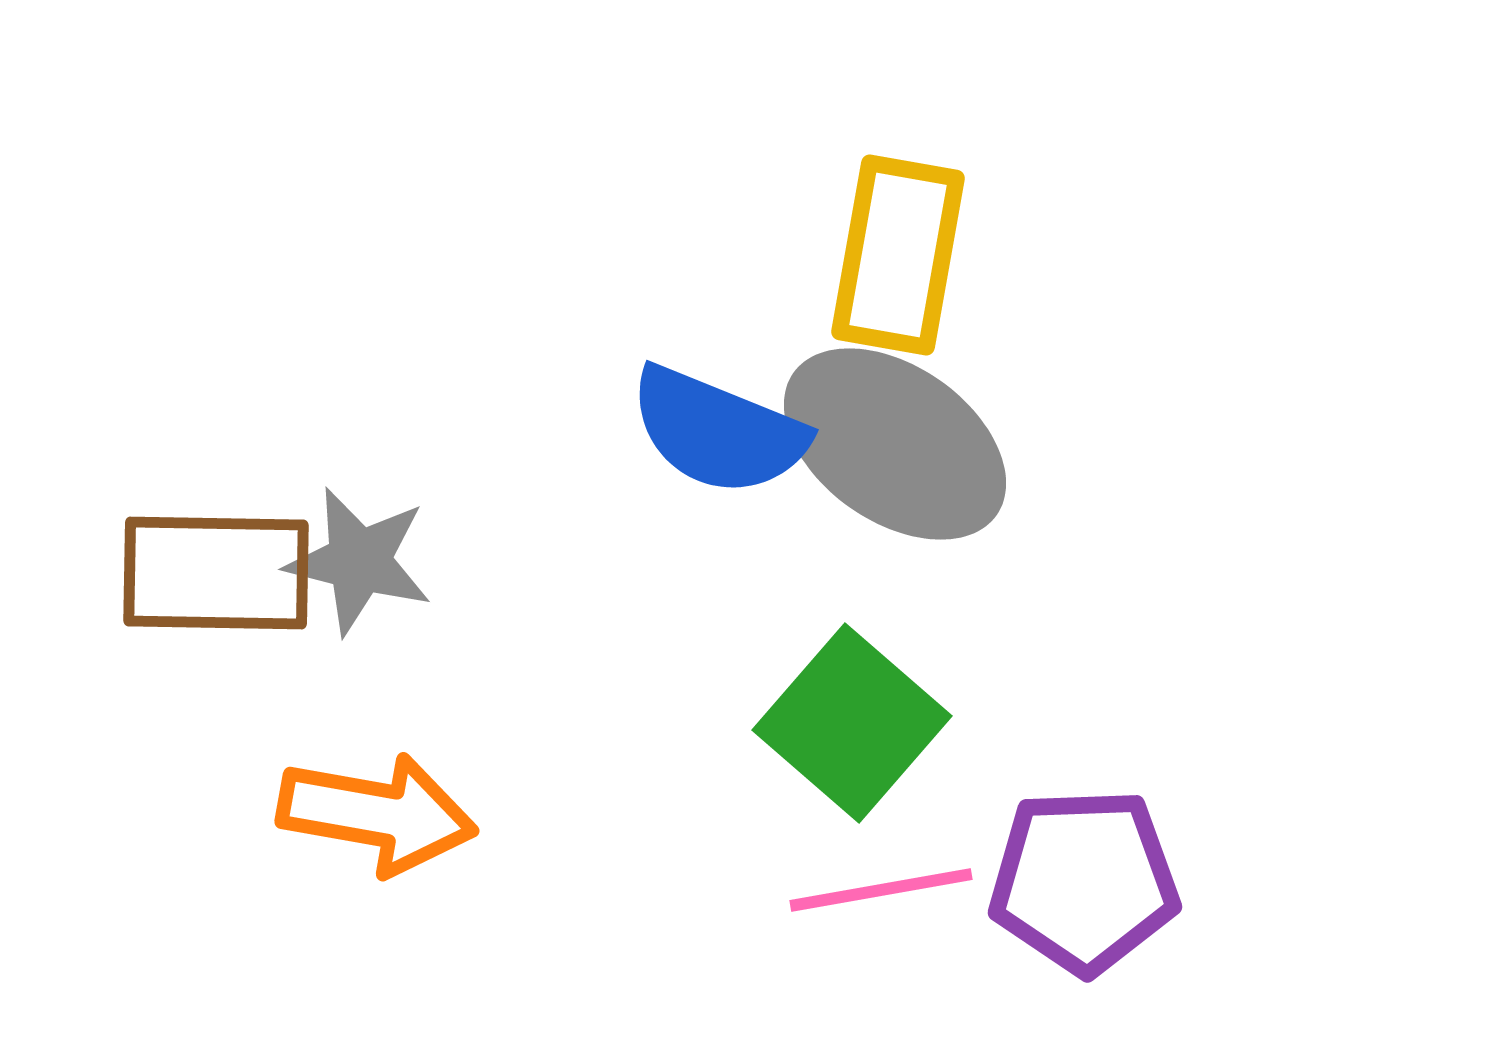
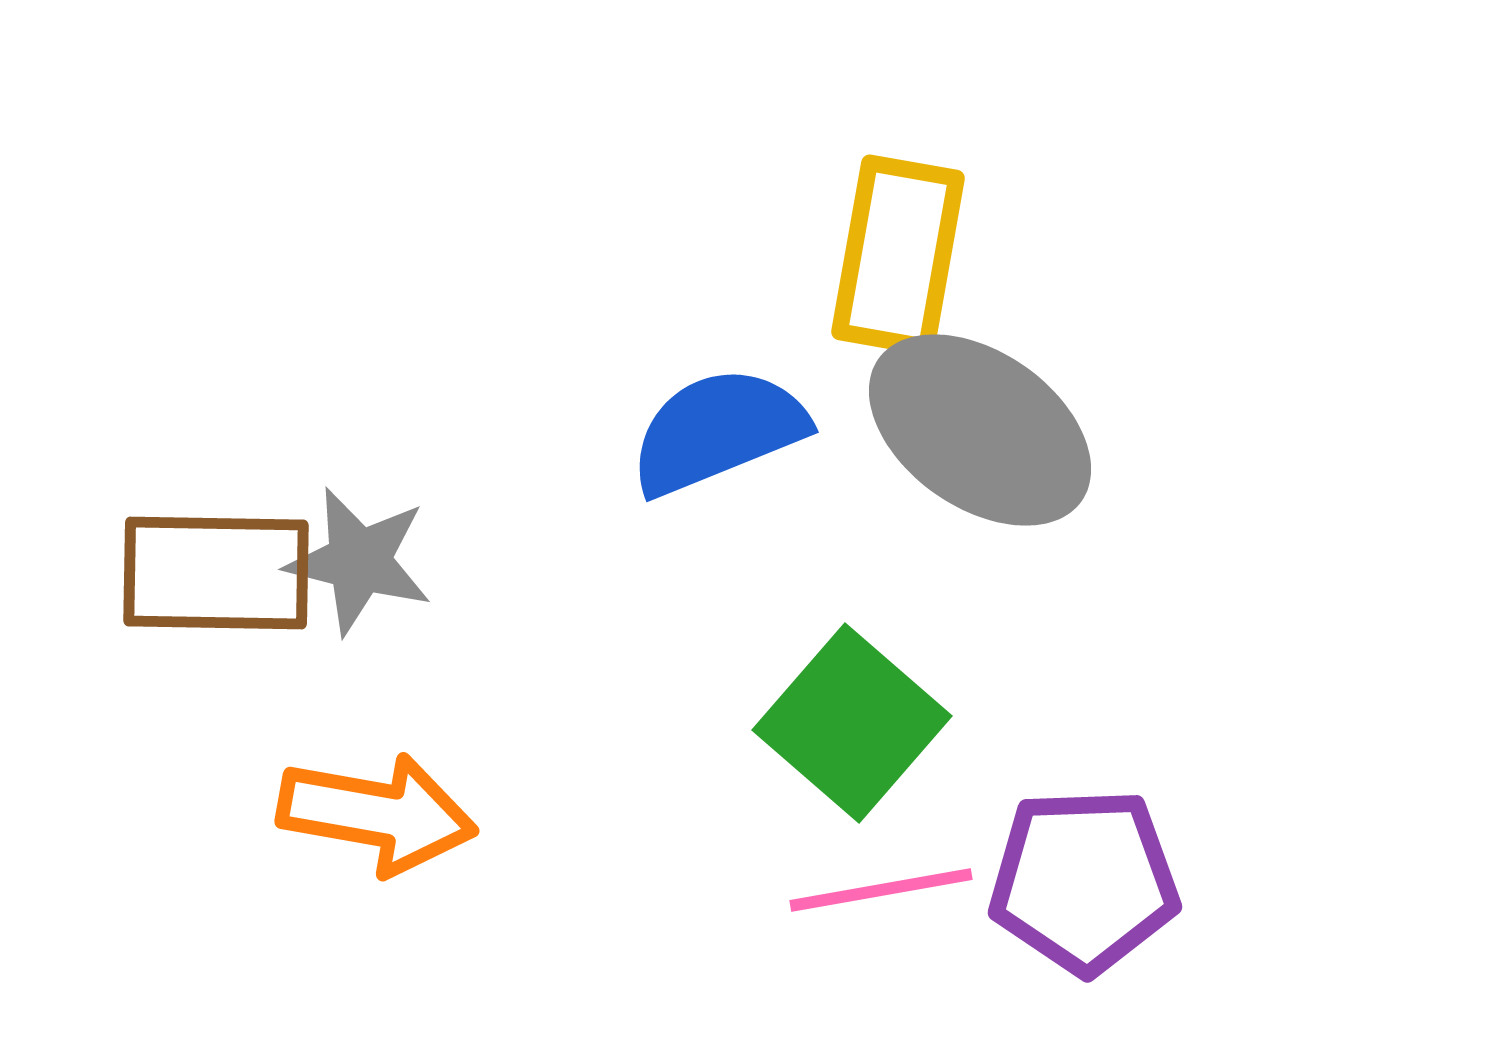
blue semicircle: rotated 136 degrees clockwise
gray ellipse: moved 85 px right, 14 px up
